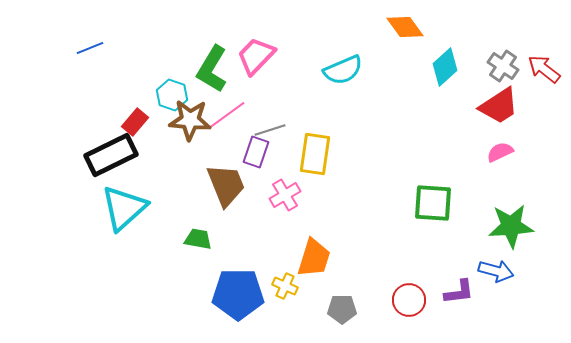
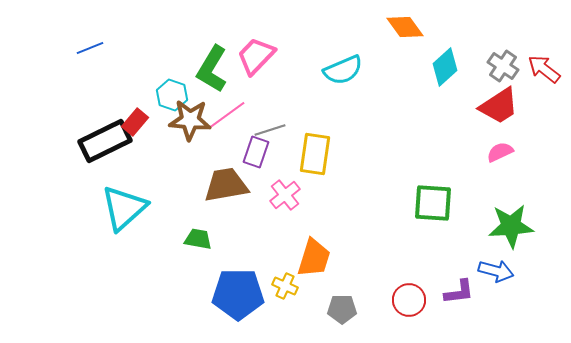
black rectangle: moved 6 px left, 14 px up
brown trapezoid: rotated 78 degrees counterclockwise
pink cross: rotated 8 degrees counterclockwise
